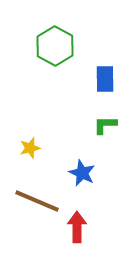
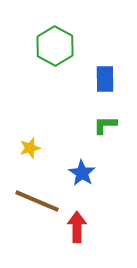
blue star: rotated 8 degrees clockwise
